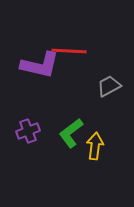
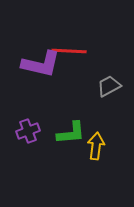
purple L-shape: moved 1 px right, 1 px up
green L-shape: rotated 148 degrees counterclockwise
yellow arrow: moved 1 px right
